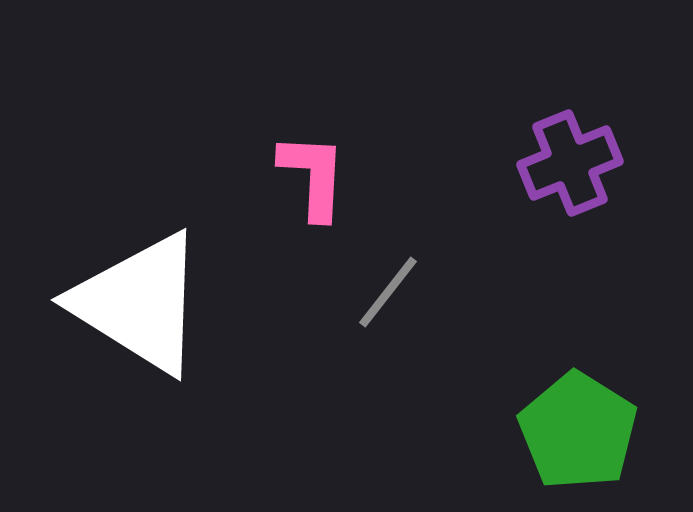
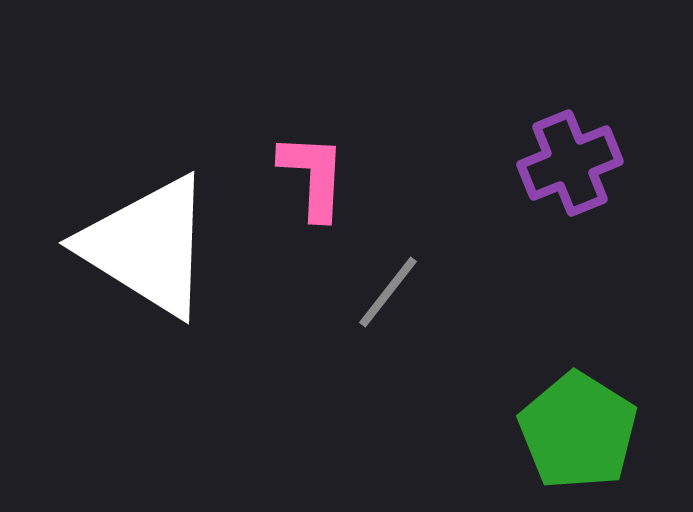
white triangle: moved 8 px right, 57 px up
